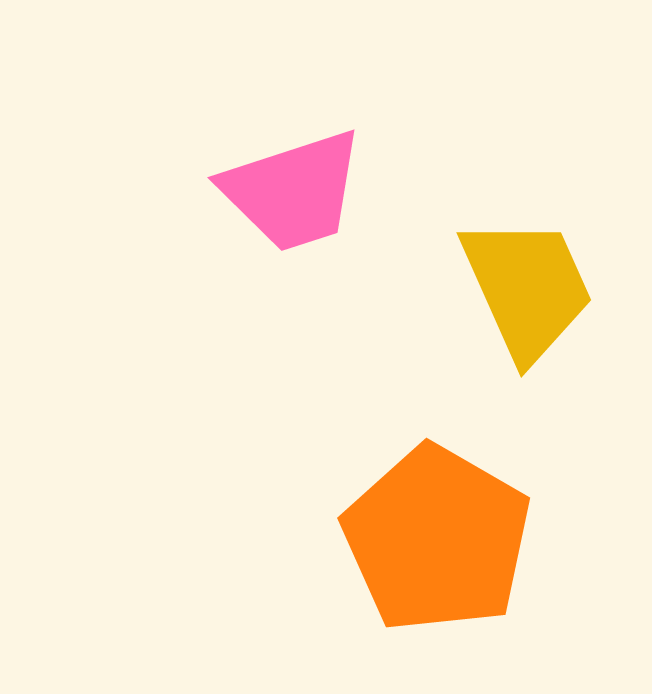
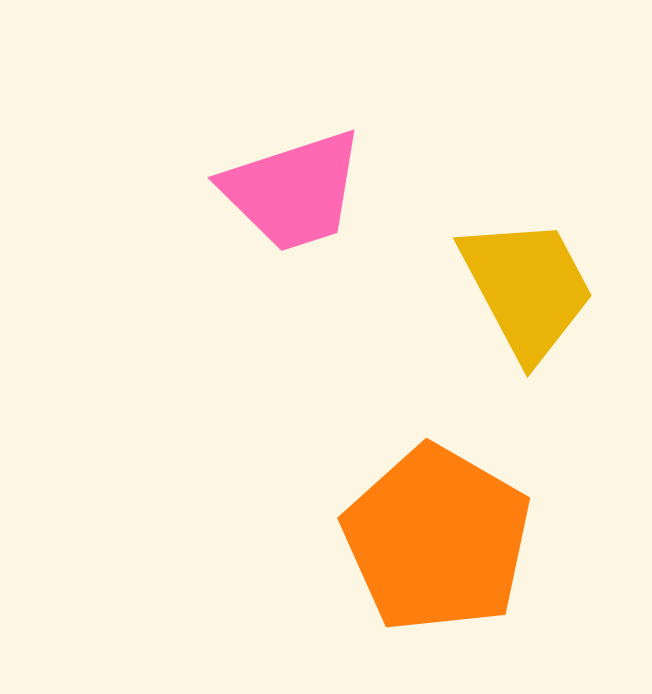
yellow trapezoid: rotated 4 degrees counterclockwise
